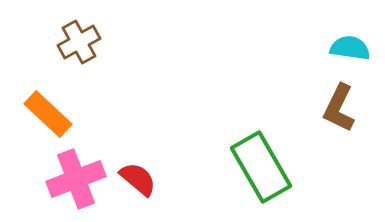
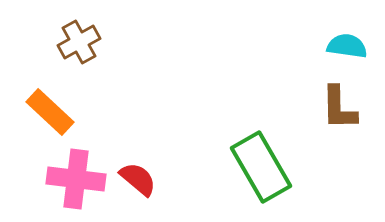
cyan semicircle: moved 3 px left, 2 px up
brown L-shape: rotated 27 degrees counterclockwise
orange rectangle: moved 2 px right, 2 px up
pink cross: rotated 28 degrees clockwise
